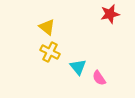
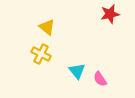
yellow cross: moved 9 px left, 2 px down
cyan triangle: moved 1 px left, 4 px down
pink semicircle: moved 1 px right, 1 px down
